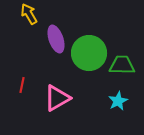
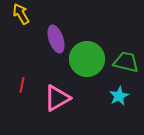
yellow arrow: moved 8 px left
green circle: moved 2 px left, 6 px down
green trapezoid: moved 4 px right, 3 px up; rotated 12 degrees clockwise
cyan star: moved 1 px right, 5 px up
